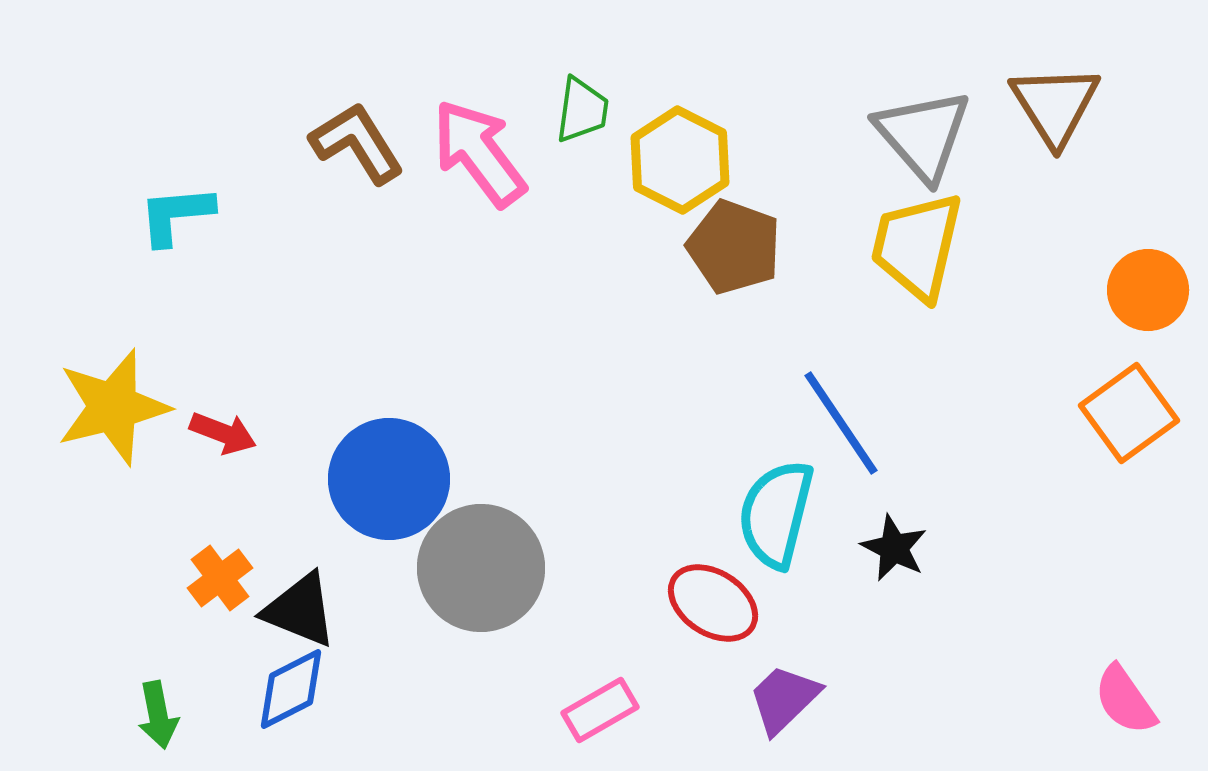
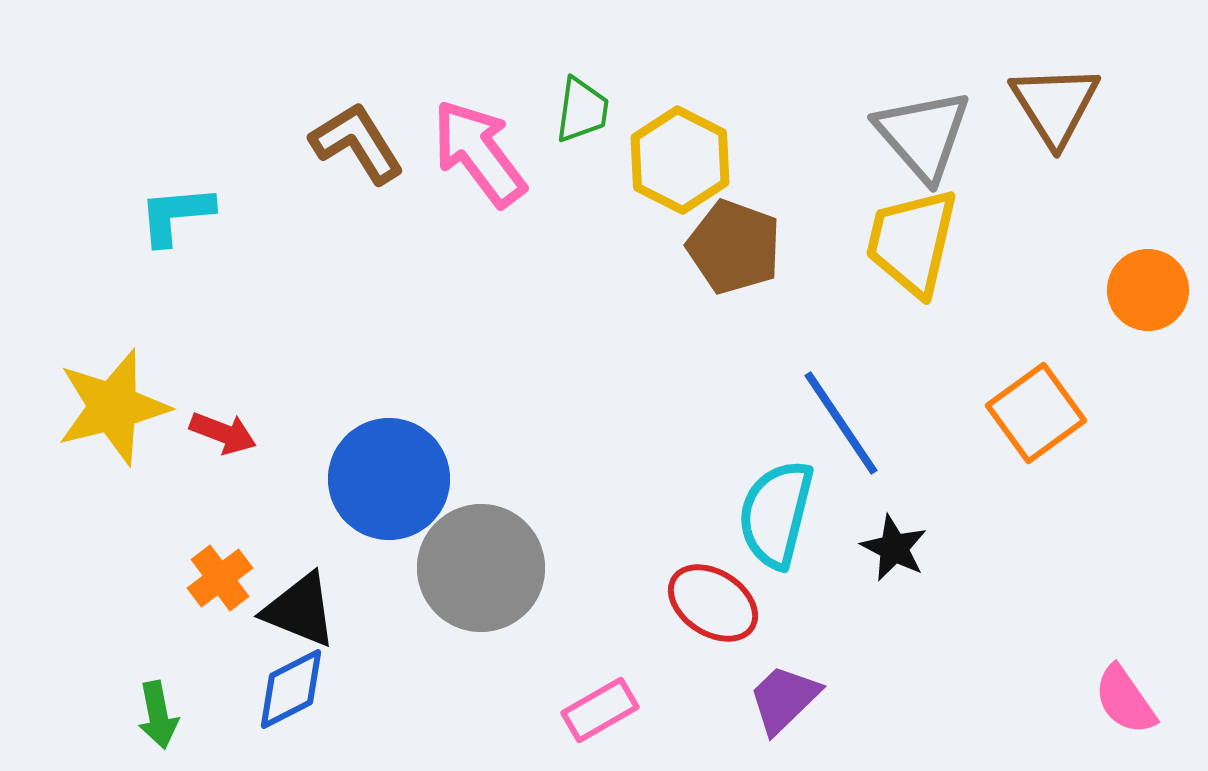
yellow trapezoid: moved 5 px left, 4 px up
orange square: moved 93 px left
